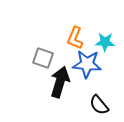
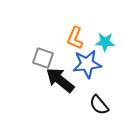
blue star: rotated 12 degrees counterclockwise
black arrow: moved 2 px up; rotated 68 degrees counterclockwise
